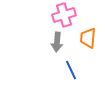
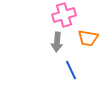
orange trapezoid: rotated 85 degrees counterclockwise
